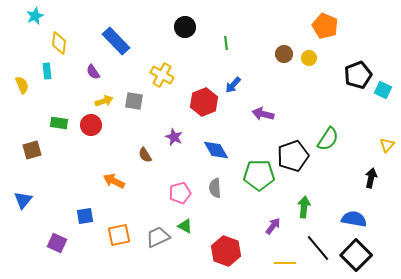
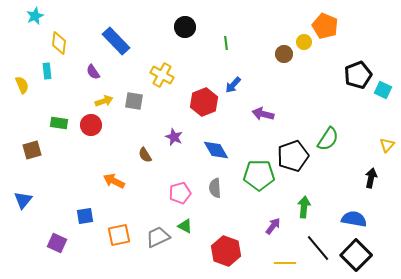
yellow circle at (309, 58): moved 5 px left, 16 px up
